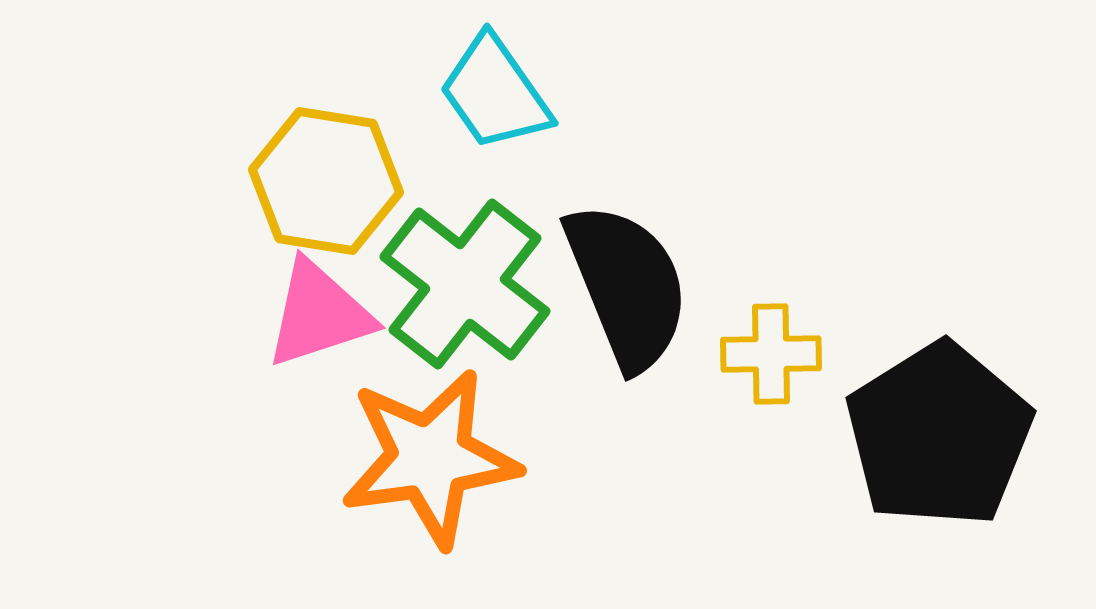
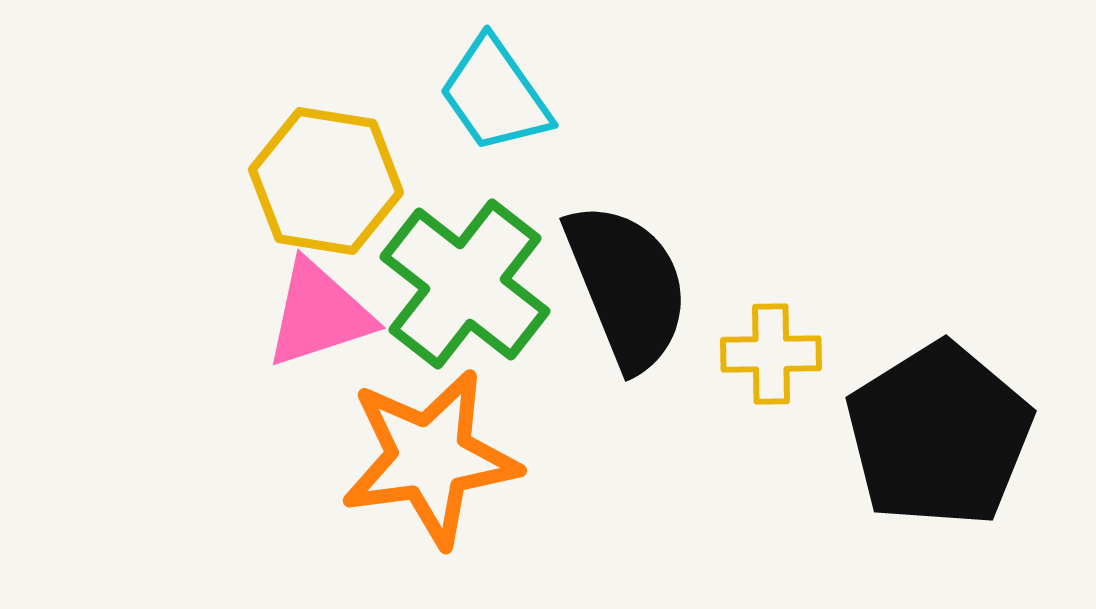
cyan trapezoid: moved 2 px down
